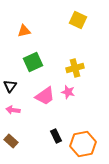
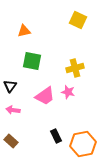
green square: moved 1 px left, 1 px up; rotated 36 degrees clockwise
